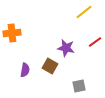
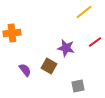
brown square: moved 1 px left
purple semicircle: rotated 48 degrees counterclockwise
gray square: moved 1 px left
